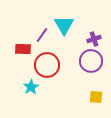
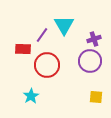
purple circle: moved 1 px left
cyan star: moved 9 px down
